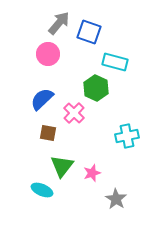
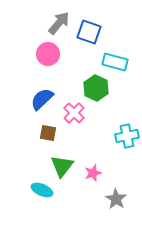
pink star: moved 1 px right
